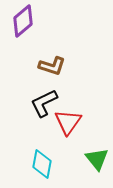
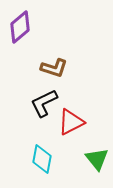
purple diamond: moved 3 px left, 6 px down
brown L-shape: moved 2 px right, 2 px down
red triangle: moved 3 px right; rotated 28 degrees clockwise
cyan diamond: moved 5 px up
